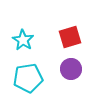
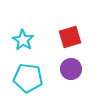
cyan pentagon: rotated 16 degrees clockwise
